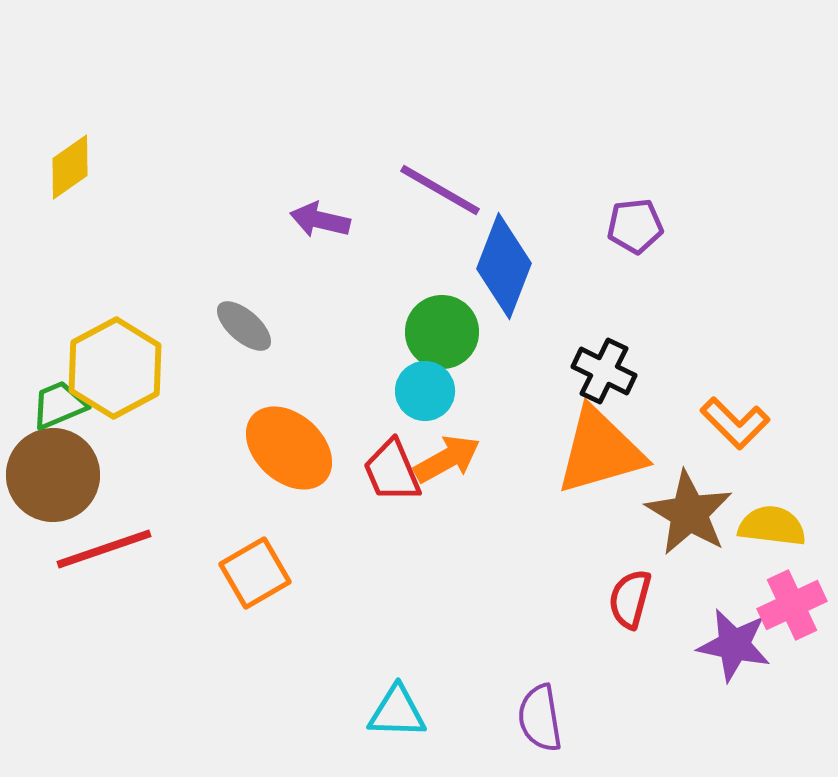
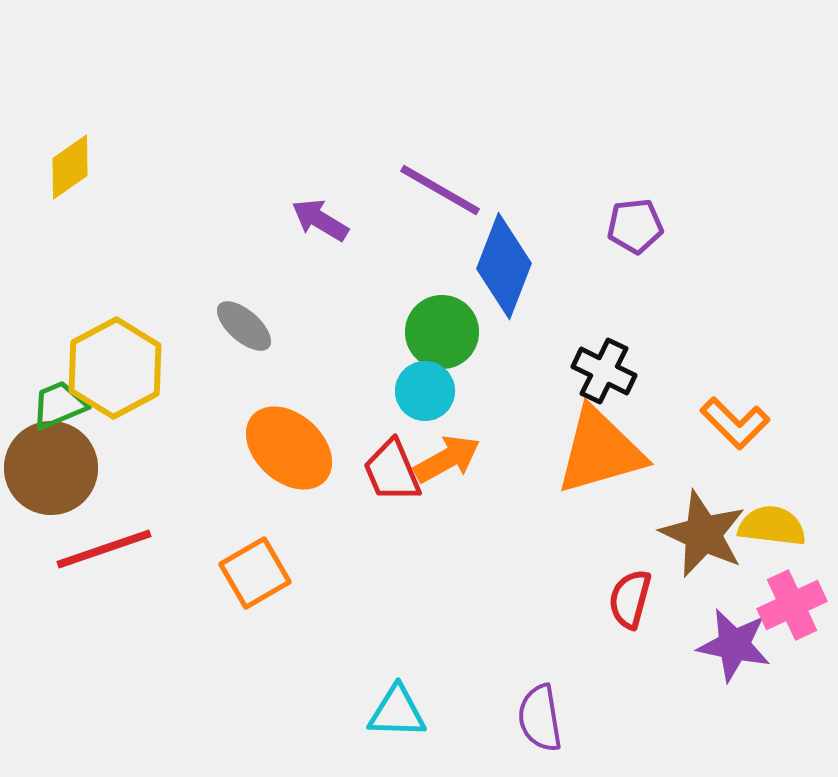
purple arrow: rotated 18 degrees clockwise
brown circle: moved 2 px left, 7 px up
brown star: moved 14 px right, 21 px down; rotated 6 degrees counterclockwise
